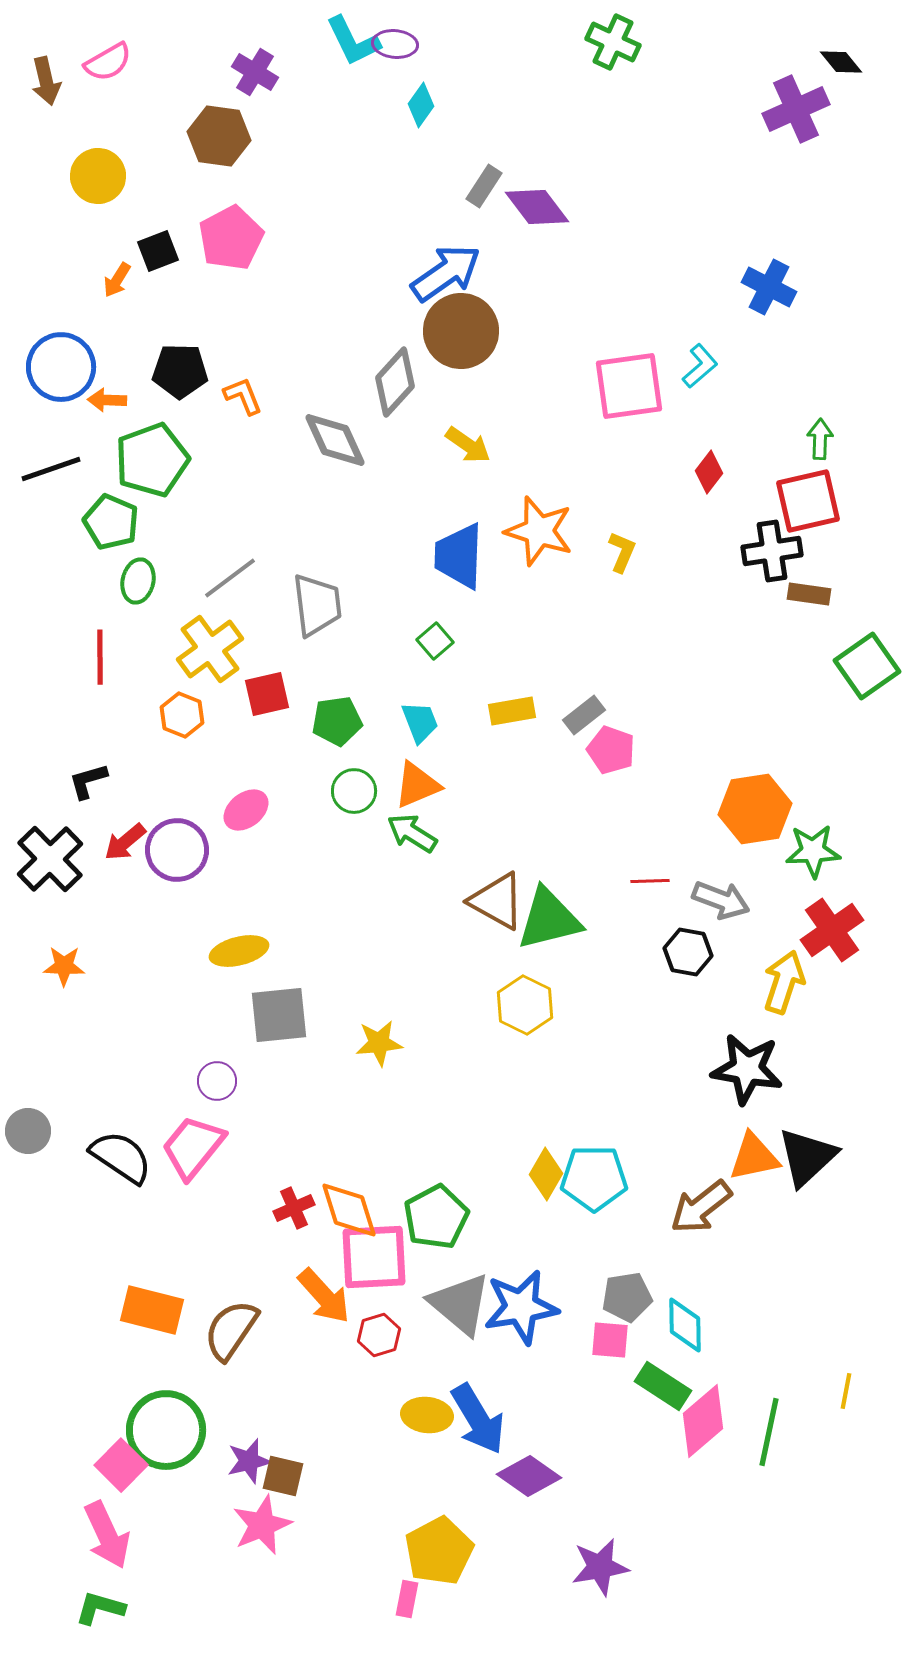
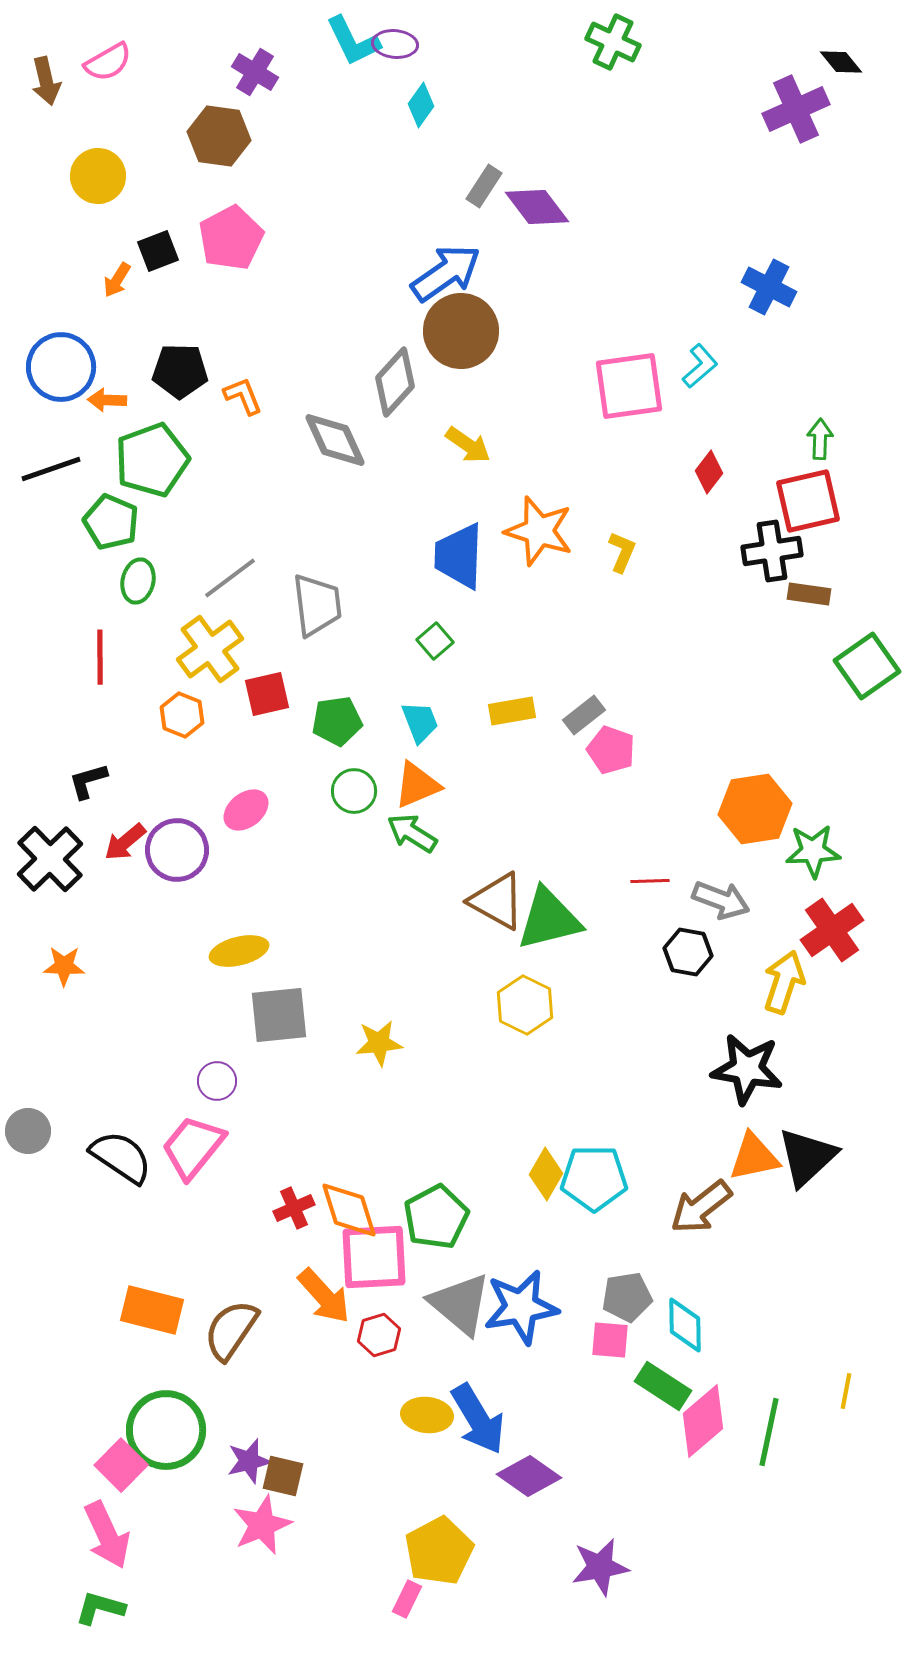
pink rectangle at (407, 1599): rotated 15 degrees clockwise
